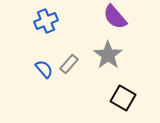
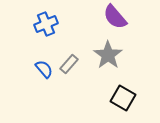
blue cross: moved 3 px down
